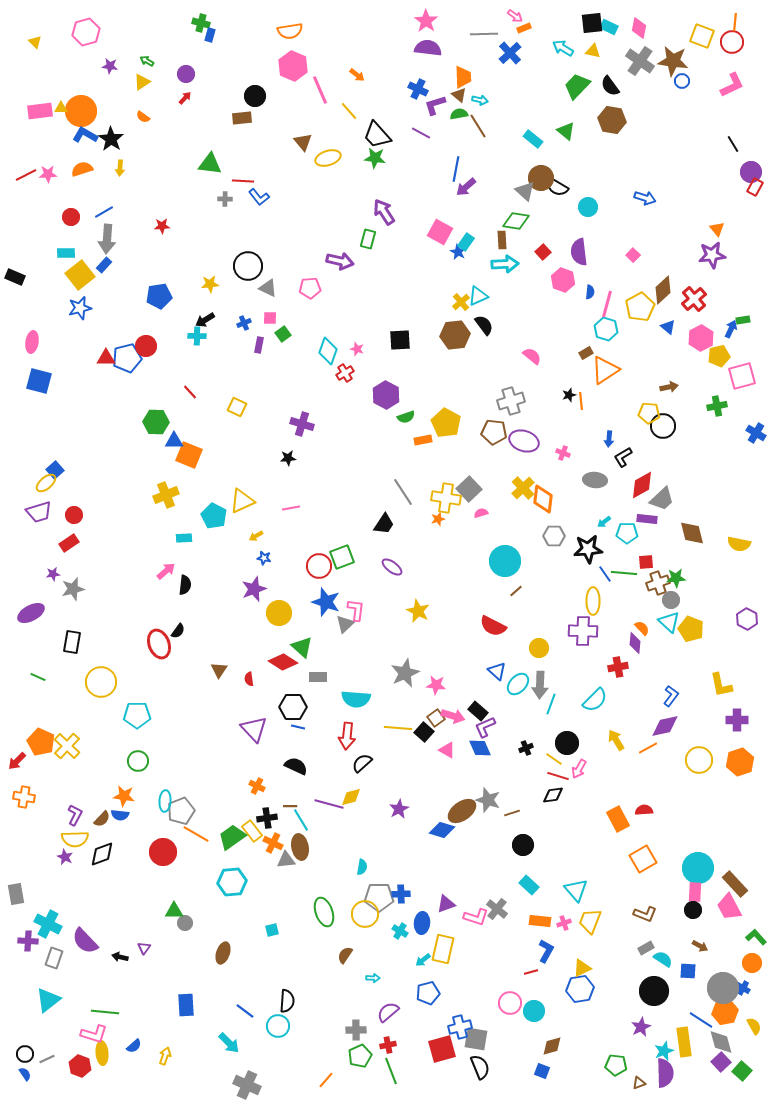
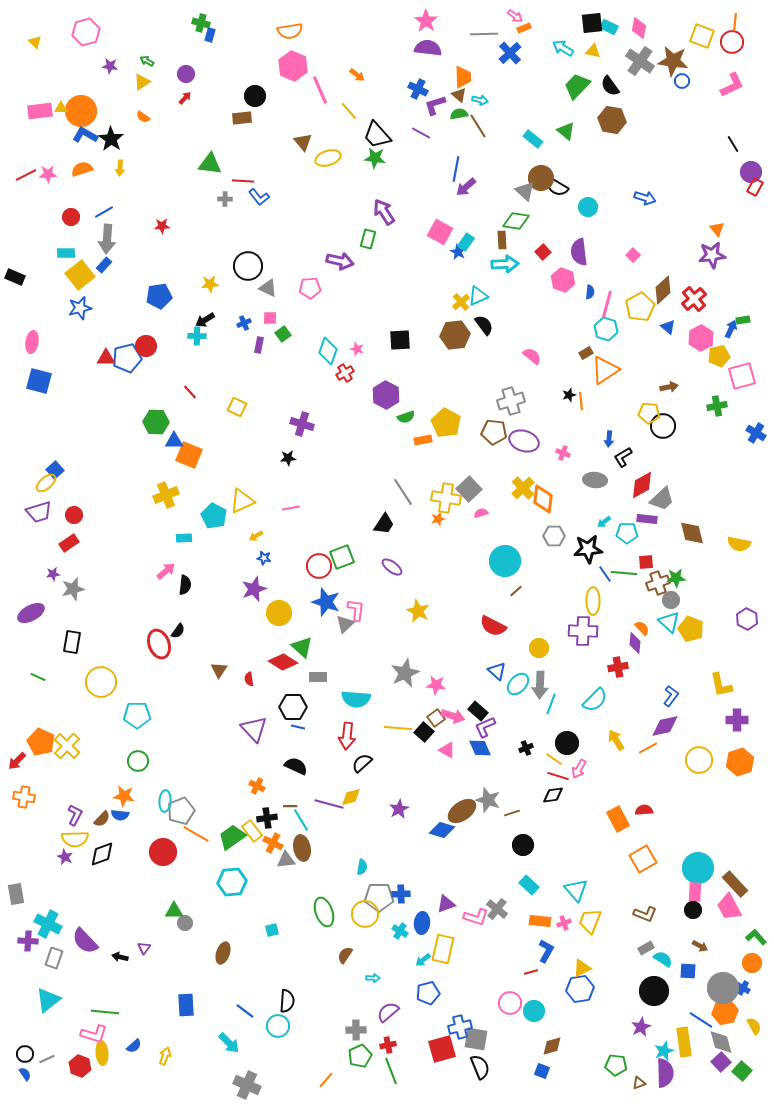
brown ellipse at (300, 847): moved 2 px right, 1 px down
